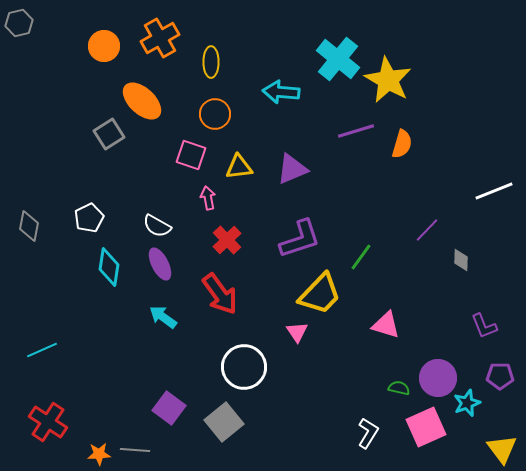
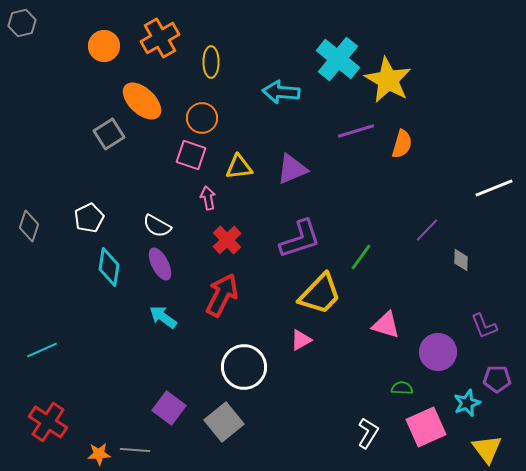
gray hexagon at (19, 23): moved 3 px right
orange circle at (215, 114): moved 13 px left, 4 px down
white line at (494, 191): moved 3 px up
gray diamond at (29, 226): rotated 8 degrees clockwise
red arrow at (220, 294): moved 2 px right, 1 px down; rotated 117 degrees counterclockwise
pink triangle at (297, 332): moved 4 px right, 8 px down; rotated 35 degrees clockwise
purple pentagon at (500, 376): moved 3 px left, 3 px down
purple circle at (438, 378): moved 26 px up
green semicircle at (399, 388): moved 3 px right; rotated 10 degrees counterclockwise
yellow triangle at (502, 449): moved 15 px left
